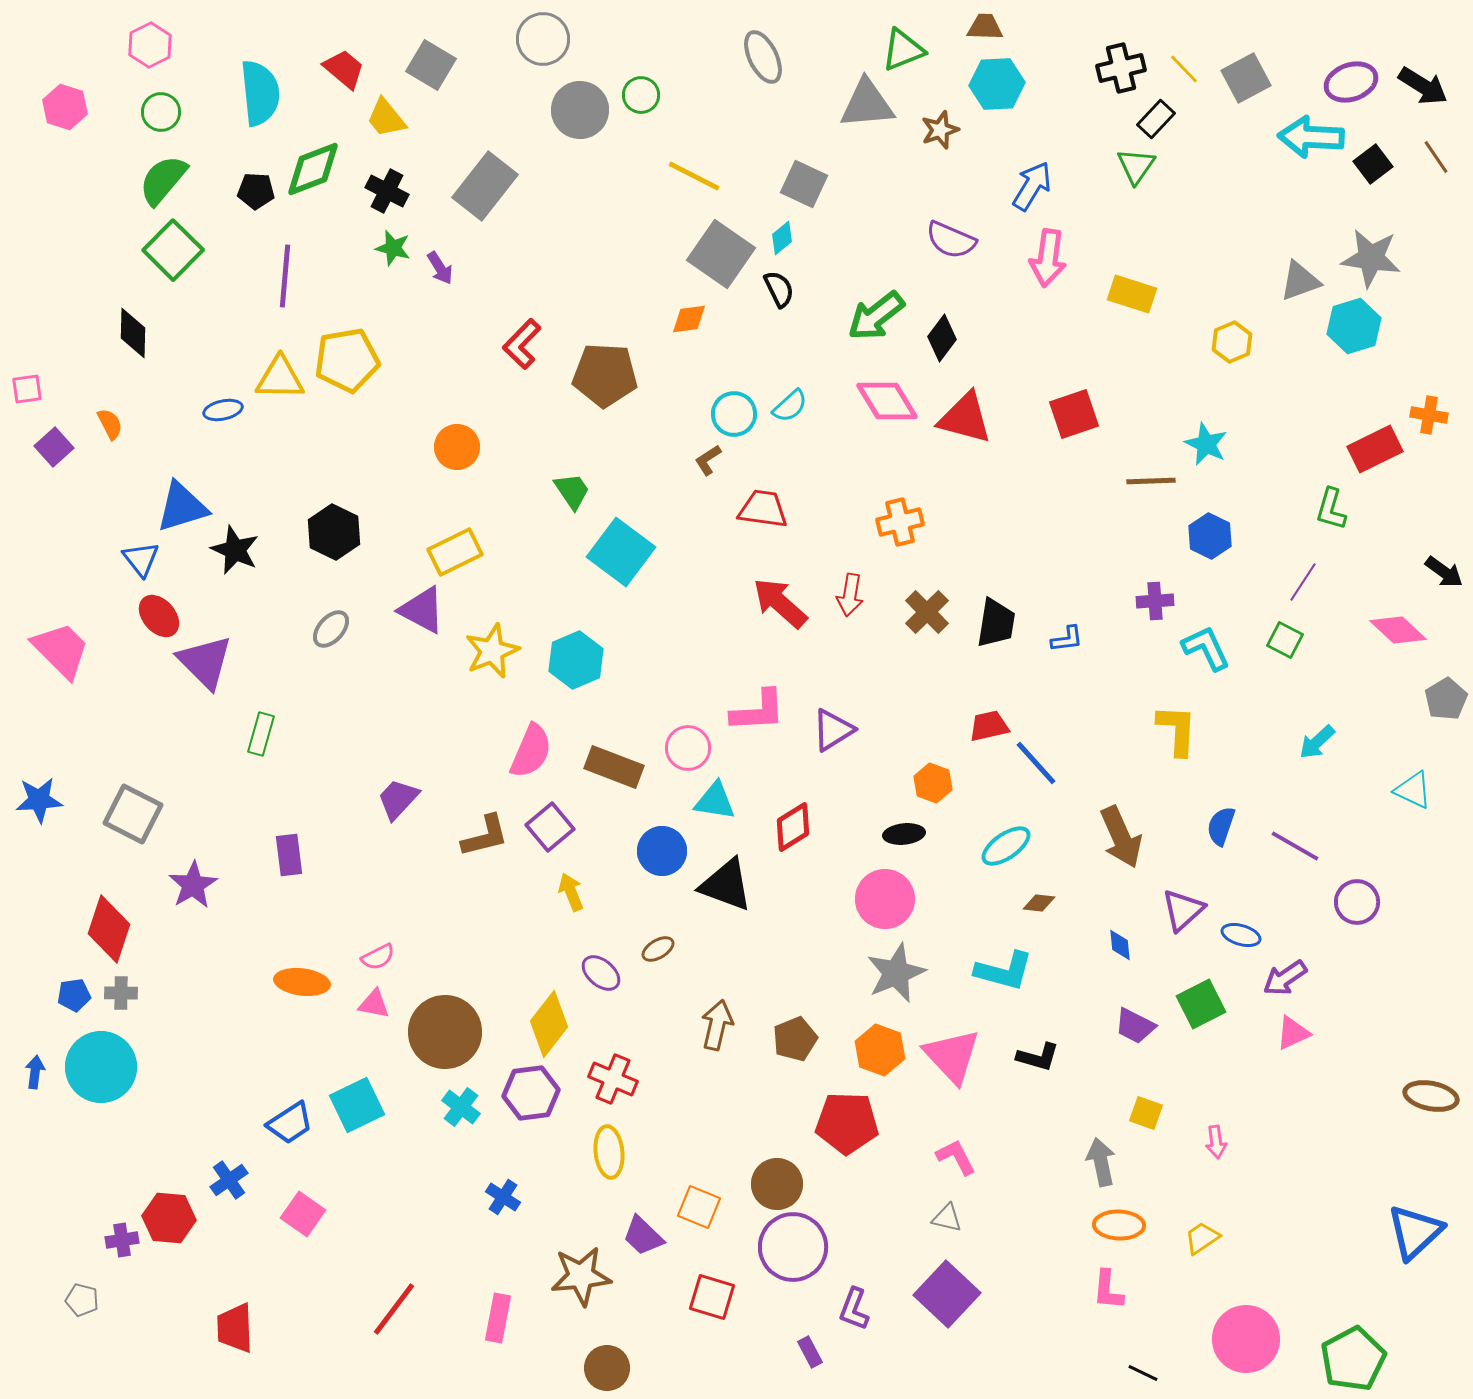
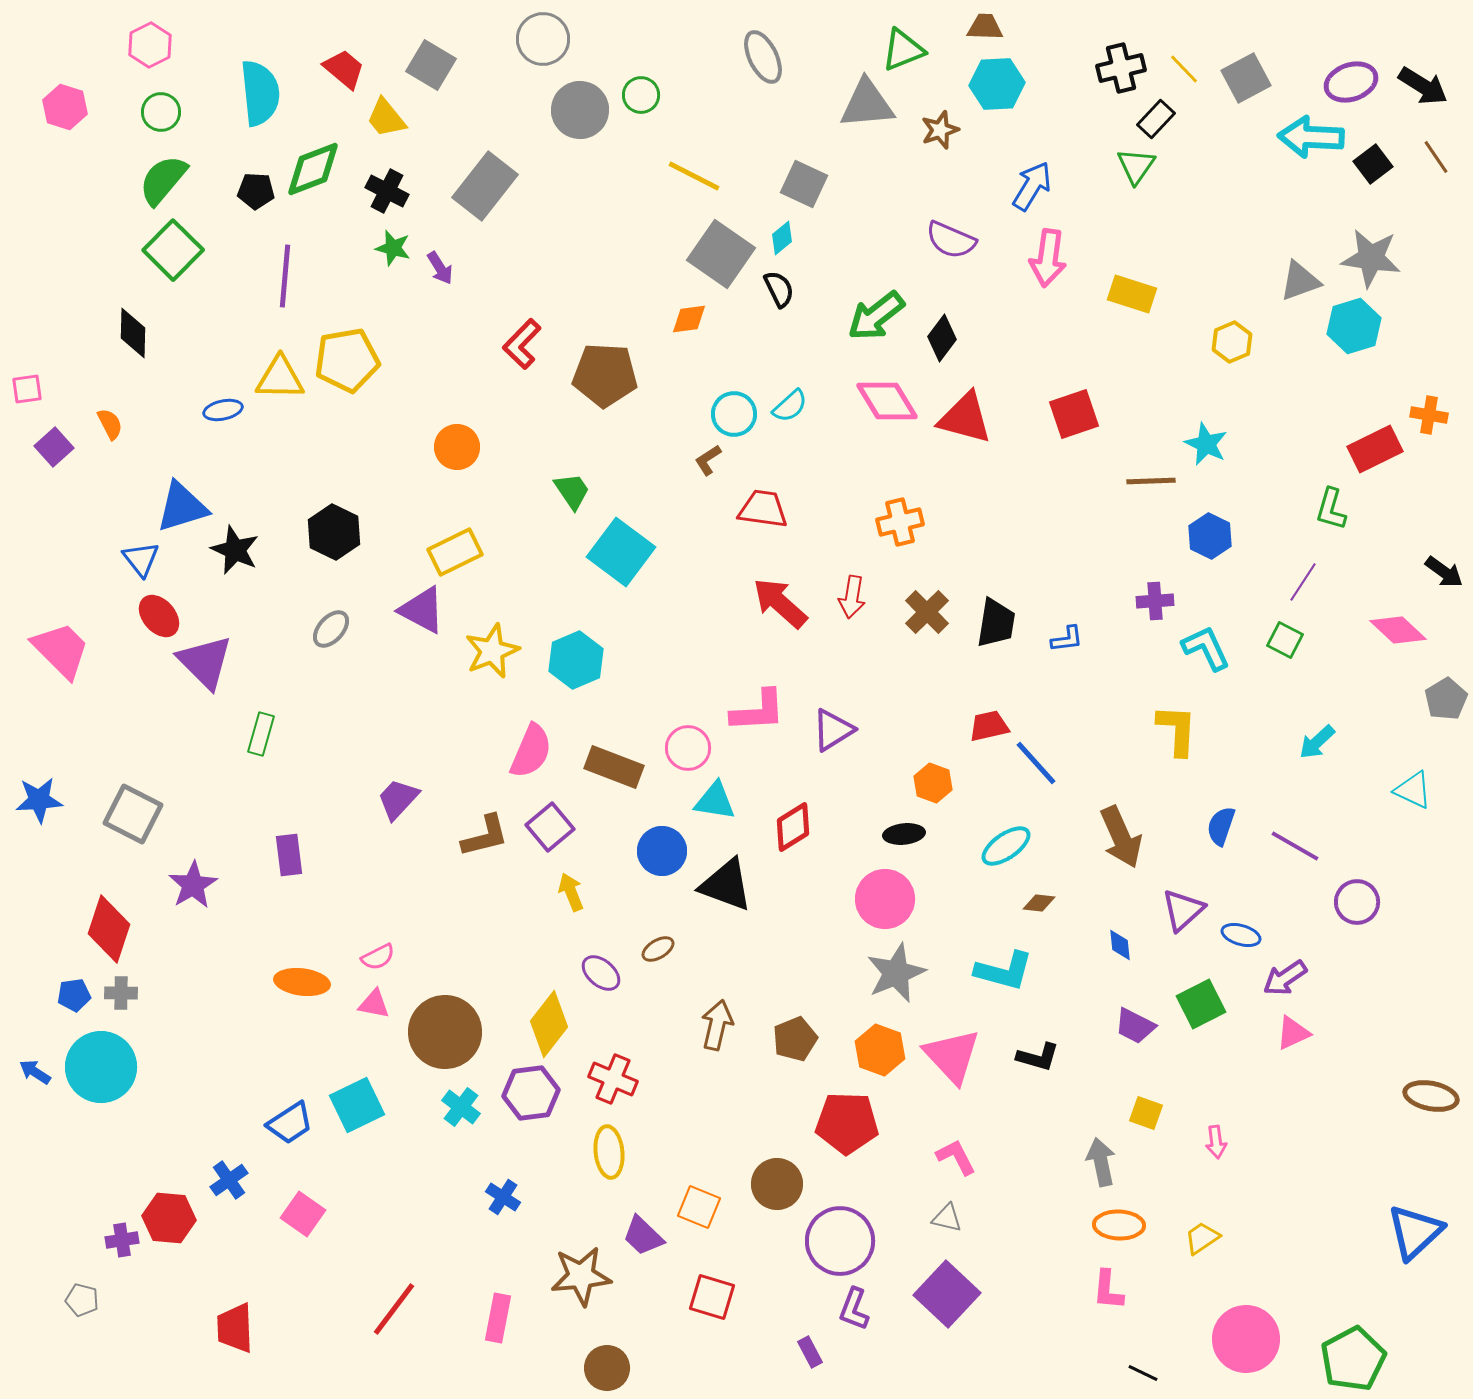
red arrow at (850, 595): moved 2 px right, 2 px down
blue arrow at (35, 1072): rotated 64 degrees counterclockwise
purple circle at (793, 1247): moved 47 px right, 6 px up
